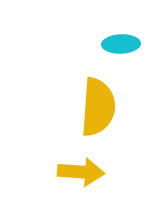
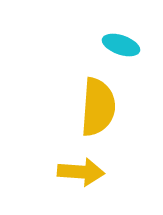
cyan ellipse: moved 1 px down; rotated 21 degrees clockwise
